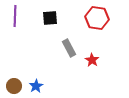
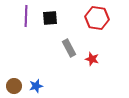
purple line: moved 11 px right
red star: moved 1 px up; rotated 16 degrees counterclockwise
blue star: rotated 16 degrees clockwise
